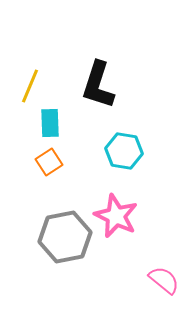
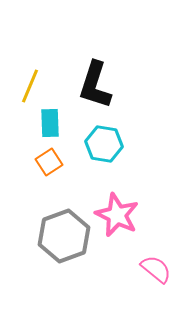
black L-shape: moved 3 px left
cyan hexagon: moved 20 px left, 7 px up
pink star: moved 1 px right, 1 px up
gray hexagon: moved 1 px left, 1 px up; rotated 9 degrees counterclockwise
pink semicircle: moved 8 px left, 11 px up
